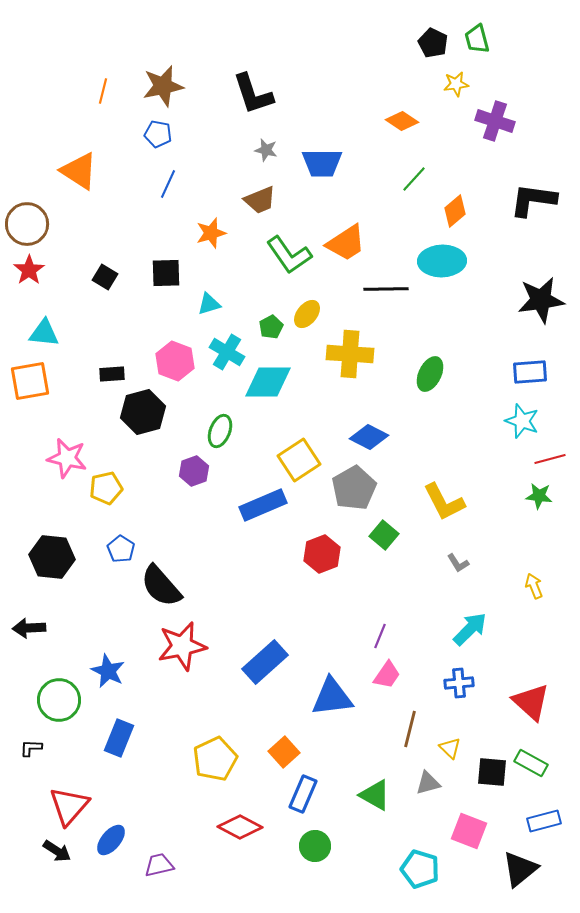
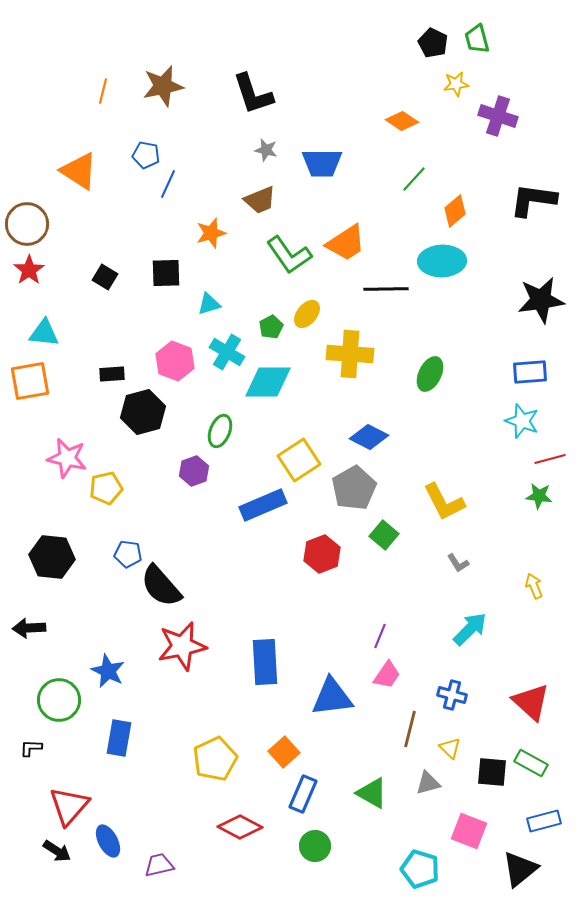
purple cross at (495, 121): moved 3 px right, 5 px up
blue pentagon at (158, 134): moved 12 px left, 21 px down
blue pentagon at (121, 549): moved 7 px right, 5 px down; rotated 24 degrees counterclockwise
blue rectangle at (265, 662): rotated 51 degrees counterclockwise
blue cross at (459, 683): moved 7 px left, 12 px down; rotated 20 degrees clockwise
blue rectangle at (119, 738): rotated 12 degrees counterclockwise
green triangle at (375, 795): moved 3 px left, 2 px up
blue ellipse at (111, 840): moved 3 px left, 1 px down; rotated 68 degrees counterclockwise
